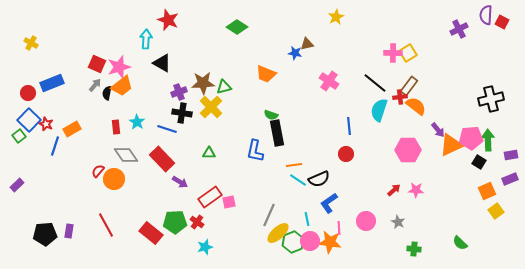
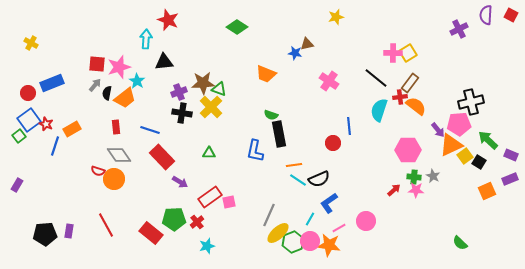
yellow star at (336, 17): rotated 14 degrees clockwise
red square at (502, 22): moved 9 px right, 7 px up
black triangle at (162, 63): moved 2 px right, 1 px up; rotated 36 degrees counterclockwise
red square at (97, 64): rotated 18 degrees counterclockwise
black line at (375, 83): moved 1 px right, 5 px up
orange trapezoid at (122, 86): moved 3 px right, 12 px down
brown rectangle at (409, 86): moved 1 px right, 3 px up
green triangle at (224, 87): moved 5 px left, 2 px down; rotated 35 degrees clockwise
black cross at (491, 99): moved 20 px left, 3 px down
blue square at (29, 120): rotated 10 degrees clockwise
cyan star at (137, 122): moved 41 px up
blue line at (167, 129): moved 17 px left, 1 px down
black rectangle at (277, 133): moved 2 px right, 1 px down
pink pentagon at (471, 138): moved 12 px left, 14 px up
green arrow at (488, 140): rotated 45 degrees counterclockwise
red circle at (346, 154): moved 13 px left, 11 px up
gray diamond at (126, 155): moved 7 px left
purple rectangle at (511, 155): rotated 32 degrees clockwise
red rectangle at (162, 159): moved 2 px up
red semicircle at (98, 171): rotated 112 degrees counterclockwise
purple rectangle at (17, 185): rotated 16 degrees counterclockwise
yellow square at (496, 211): moved 31 px left, 55 px up
cyan line at (307, 219): moved 3 px right; rotated 40 degrees clockwise
green pentagon at (175, 222): moved 1 px left, 3 px up
red cross at (197, 222): rotated 16 degrees clockwise
gray star at (398, 222): moved 35 px right, 46 px up
pink line at (339, 228): rotated 64 degrees clockwise
orange star at (330, 242): moved 1 px left, 3 px down
cyan star at (205, 247): moved 2 px right, 1 px up
green cross at (414, 249): moved 72 px up
